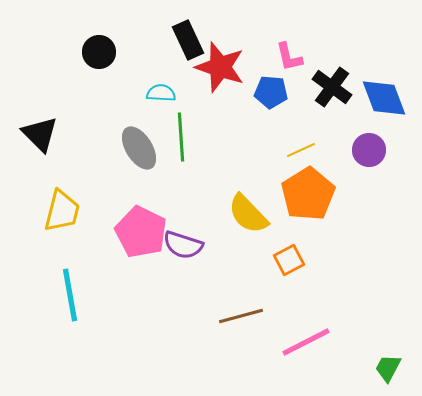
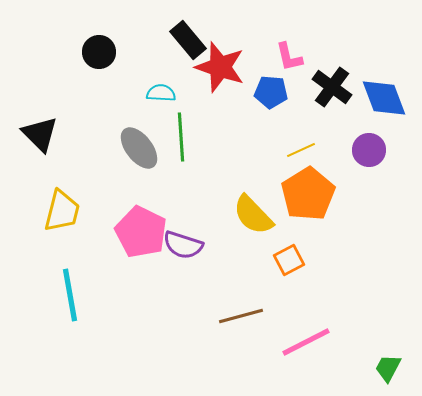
black rectangle: rotated 15 degrees counterclockwise
gray ellipse: rotated 6 degrees counterclockwise
yellow semicircle: moved 5 px right, 1 px down
